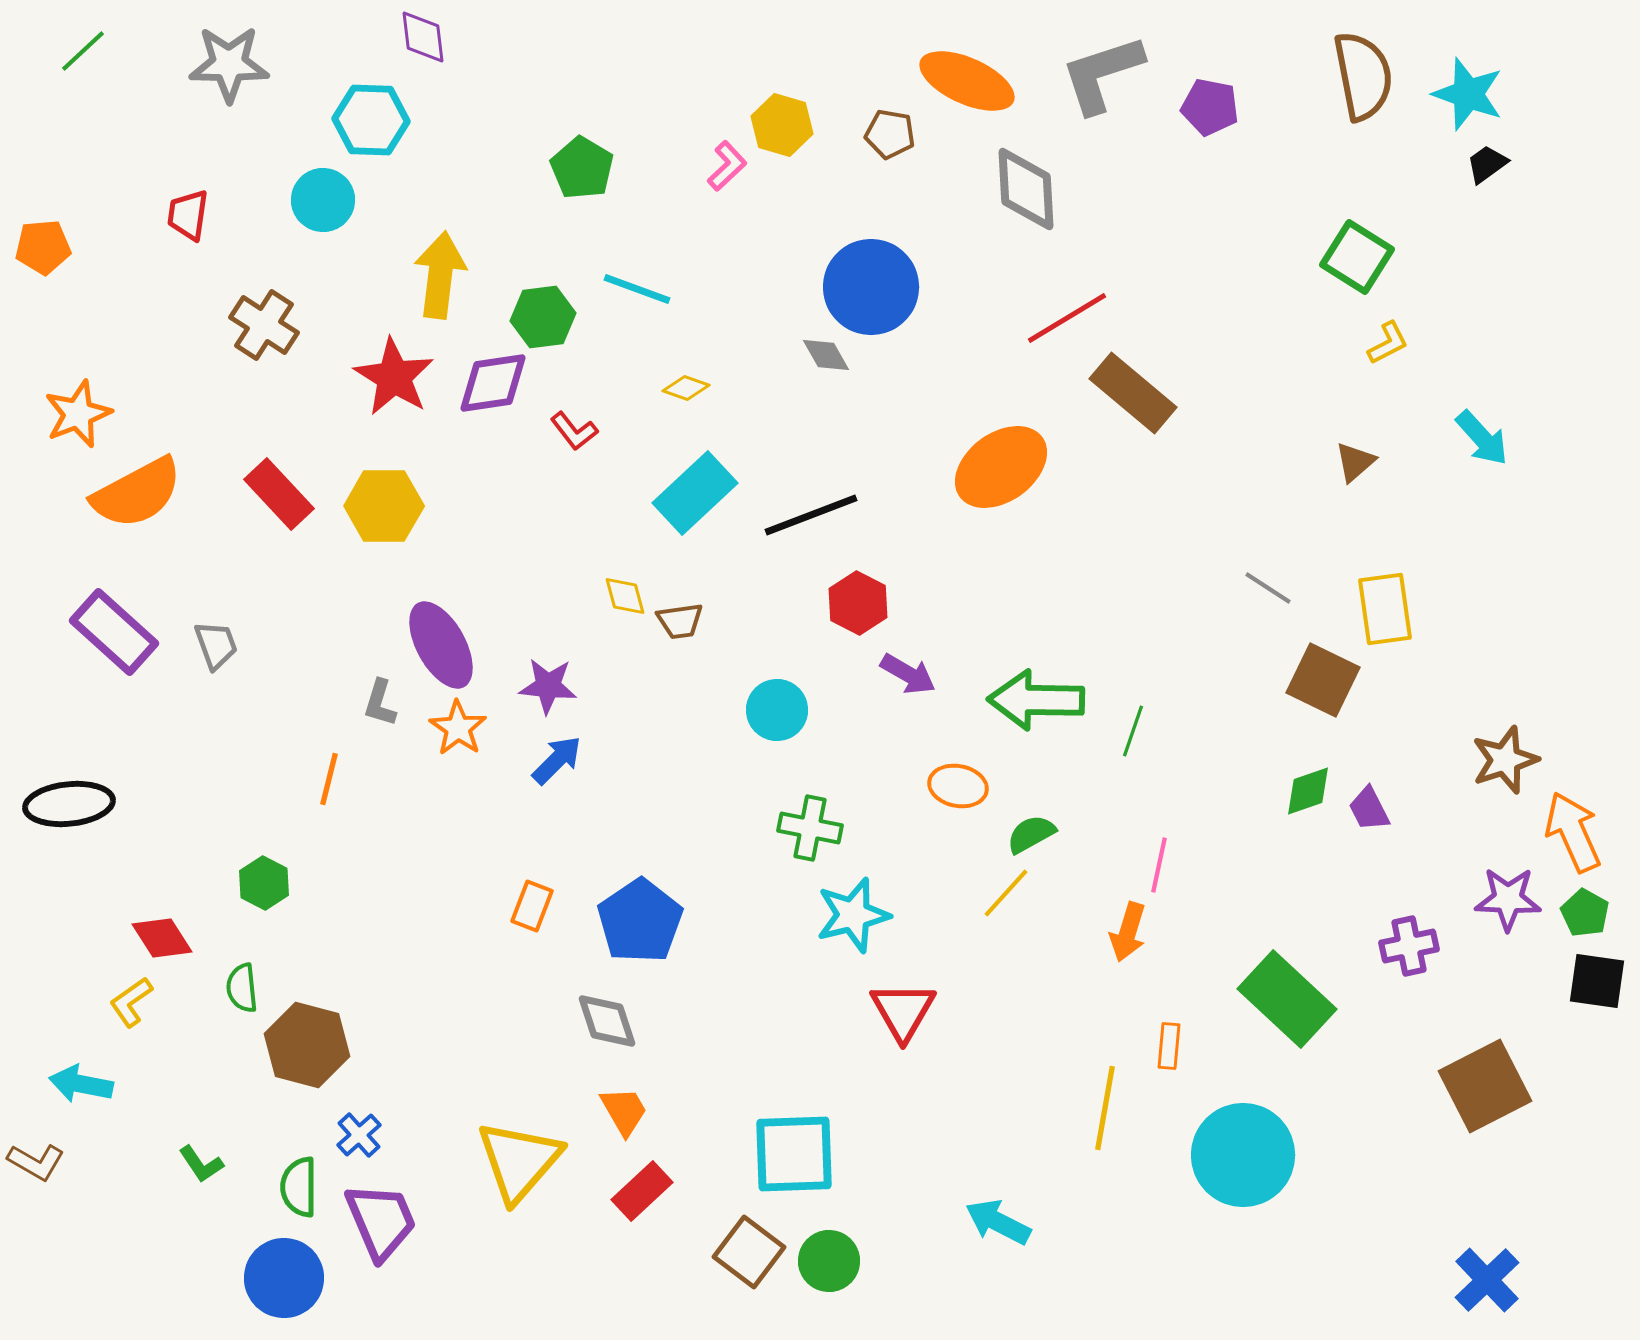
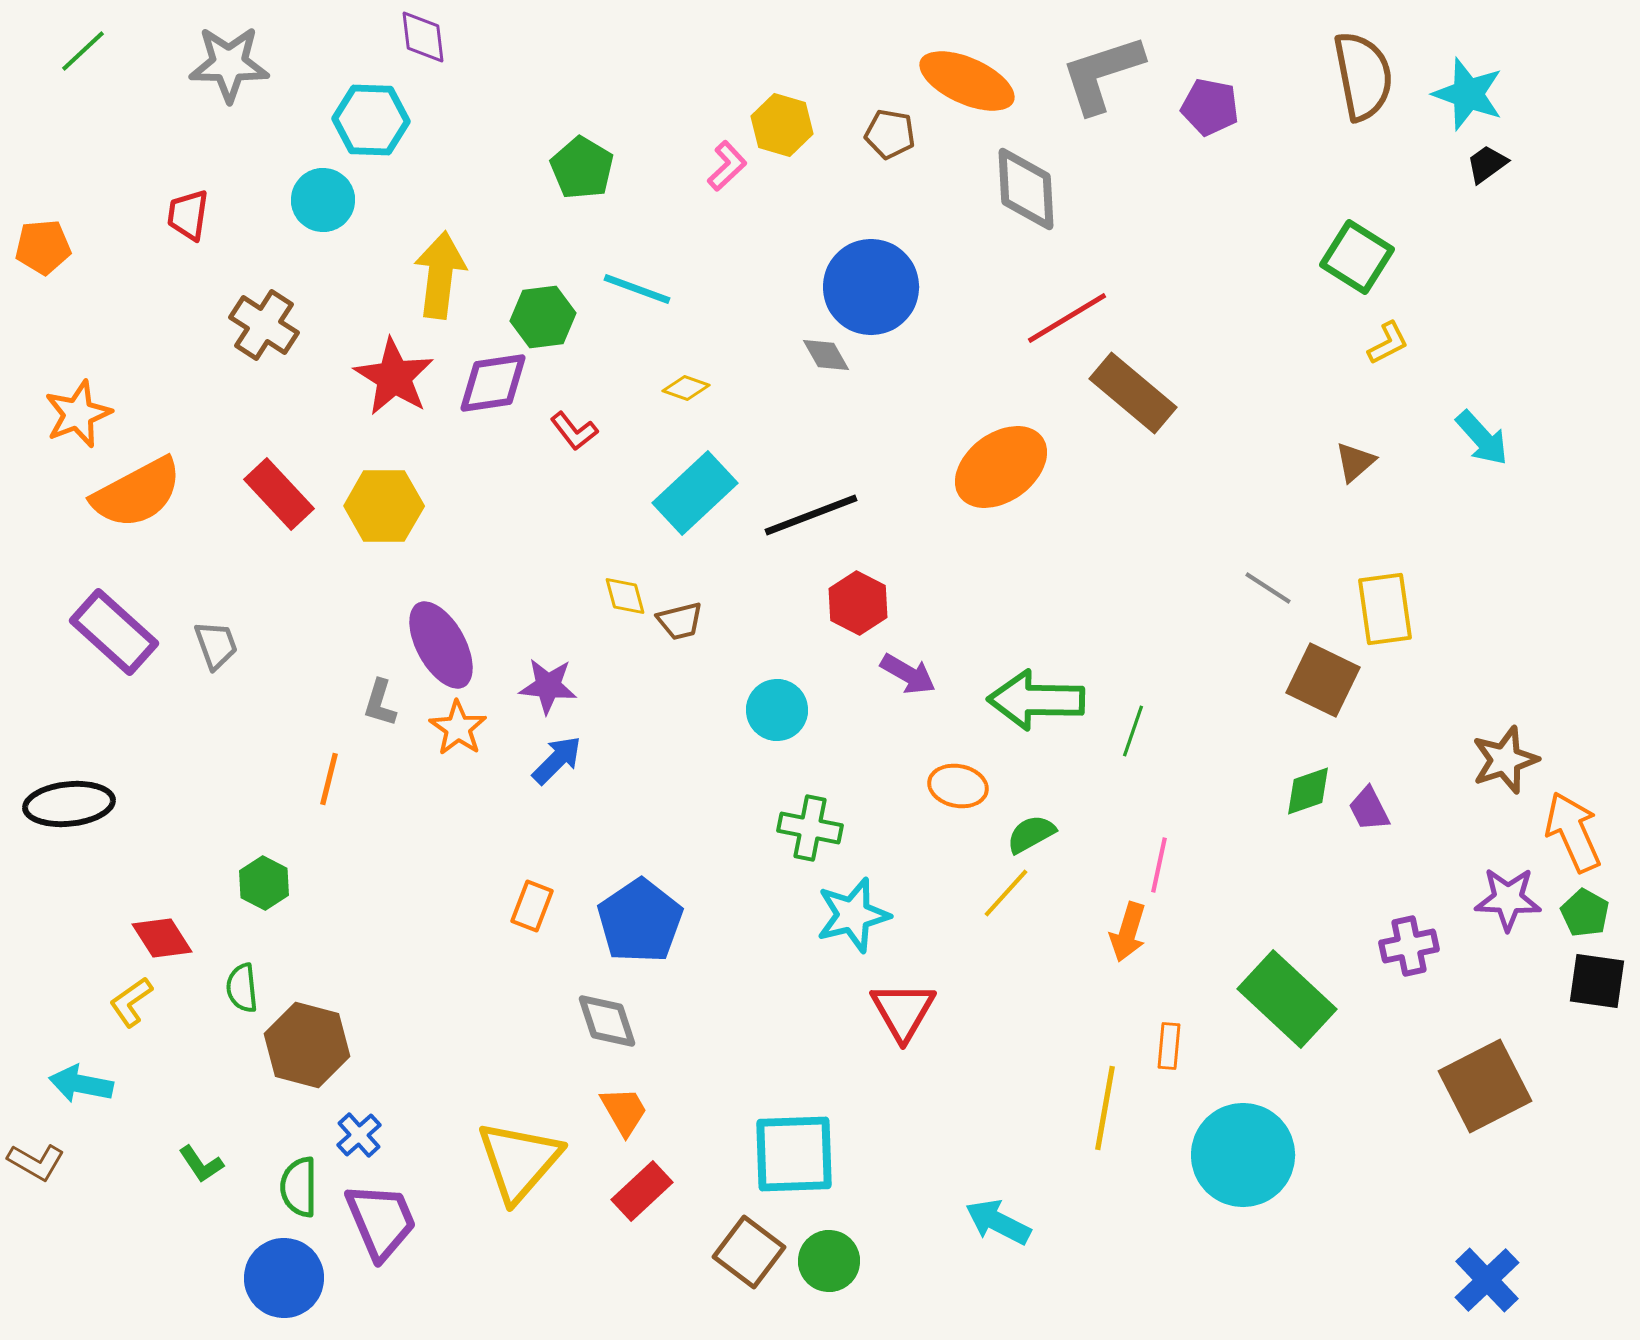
brown trapezoid at (680, 621): rotated 6 degrees counterclockwise
